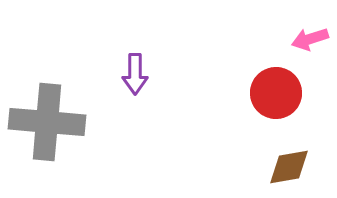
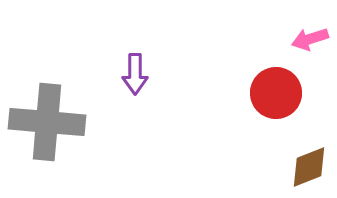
brown diamond: moved 20 px right; rotated 12 degrees counterclockwise
